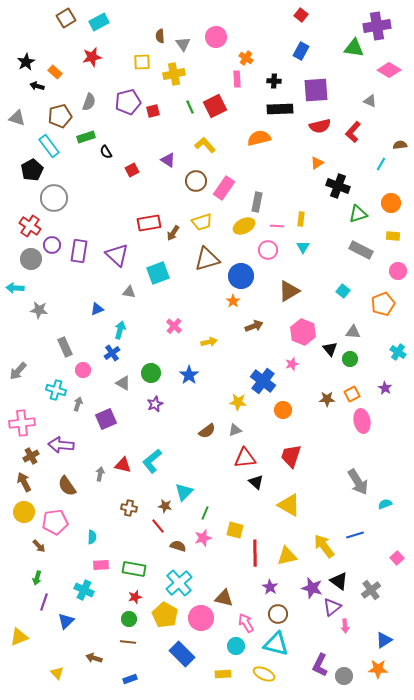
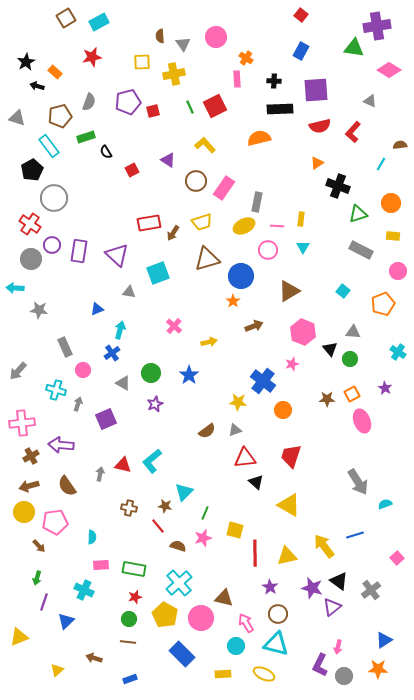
red cross at (30, 226): moved 2 px up
pink ellipse at (362, 421): rotated 10 degrees counterclockwise
brown arrow at (24, 482): moved 5 px right, 4 px down; rotated 78 degrees counterclockwise
pink arrow at (345, 626): moved 7 px left, 21 px down; rotated 16 degrees clockwise
yellow triangle at (57, 673): moved 3 px up; rotated 32 degrees clockwise
